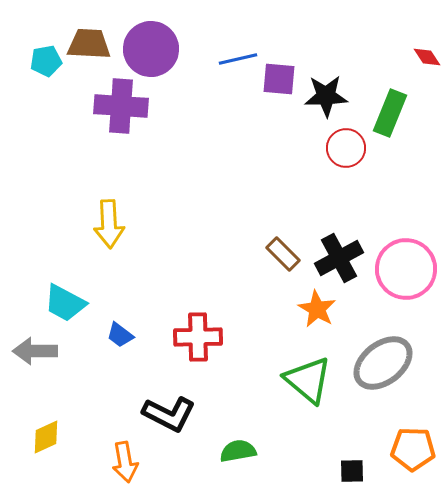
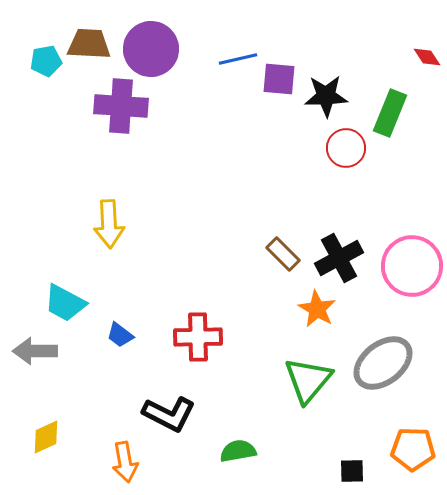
pink circle: moved 6 px right, 3 px up
green triangle: rotated 30 degrees clockwise
